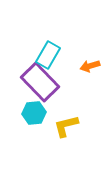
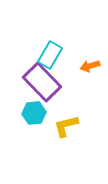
cyan rectangle: moved 2 px right
purple rectangle: moved 2 px right
